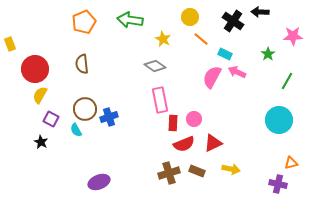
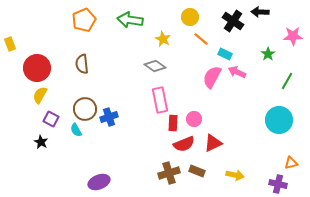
orange pentagon: moved 2 px up
red circle: moved 2 px right, 1 px up
yellow arrow: moved 4 px right, 6 px down
